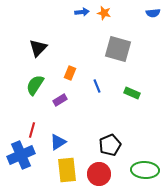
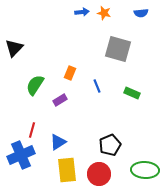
blue semicircle: moved 12 px left
black triangle: moved 24 px left
